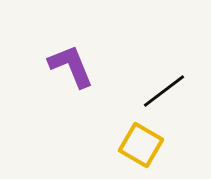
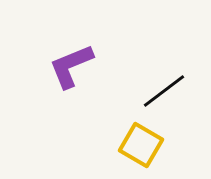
purple L-shape: rotated 90 degrees counterclockwise
